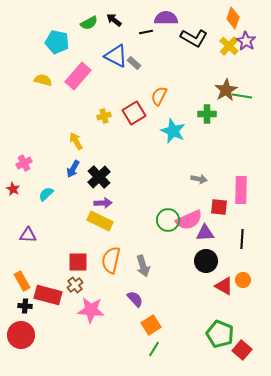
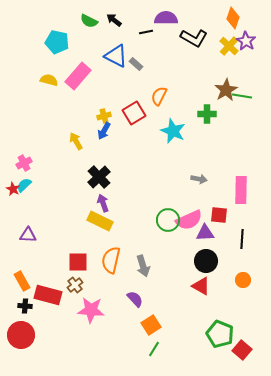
green semicircle at (89, 23): moved 2 px up; rotated 54 degrees clockwise
gray rectangle at (134, 63): moved 2 px right, 1 px down
yellow semicircle at (43, 80): moved 6 px right
blue arrow at (73, 169): moved 31 px right, 38 px up
cyan semicircle at (46, 194): moved 22 px left, 9 px up
purple arrow at (103, 203): rotated 108 degrees counterclockwise
red square at (219, 207): moved 8 px down
red triangle at (224, 286): moved 23 px left
